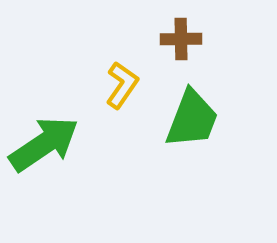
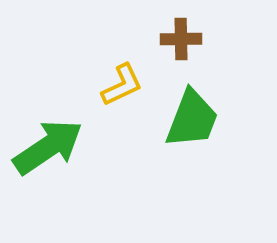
yellow L-shape: rotated 30 degrees clockwise
green arrow: moved 4 px right, 3 px down
